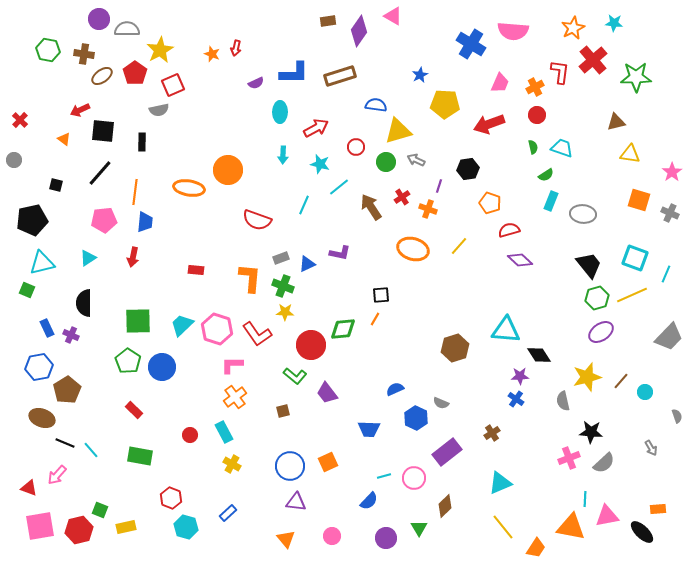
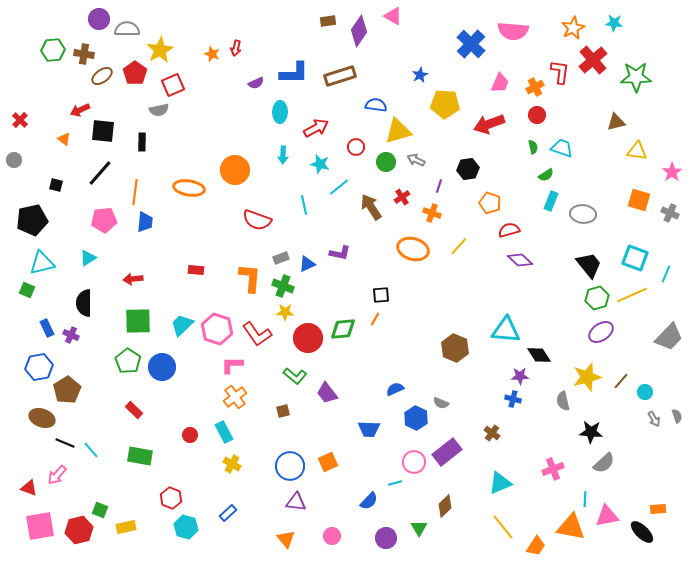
blue cross at (471, 44): rotated 12 degrees clockwise
green hexagon at (48, 50): moved 5 px right; rotated 15 degrees counterclockwise
yellow triangle at (630, 154): moved 7 px right, 3 px up
orange circle at (228, 170): moved 7 px right
cyan line at (304, 205): rotated 36 degrees counterclockwise
orange cross at (428, 209): moved 4 px right, 4 px down
red arrow at (133, 257): moved 22 px down; rotated 72 degrees clockwise
red circle at (311, 345): moved 3 px left, 7 px up
brown hexagon at (455, 348): rotated 20 degrees counterclockwise
blue cross at (516, 399): moved 3 px left; rotated 21 degrees counterclockwise
brown cross at (492, 433): rotated 21 degrees counterclockwise
gray arrow at (651, 448): moved 3 px right, 29 px up
pink cross at (569, 458): moved 16 px left, 11 px down
cyan line at (384, 476): moved 11 px right, 7 px down
pink circle at (414, 478): moved 16 px up
orange trapezoid at (536, 548): moved 2 px up
